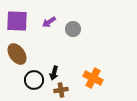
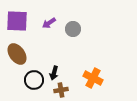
purple arrow: moved 1 px down
